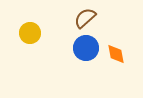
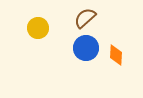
yellow circle: moved 8 px right, 5 px up
orange diamond: moved 1 px down; rotated 15 degrees clockwise
